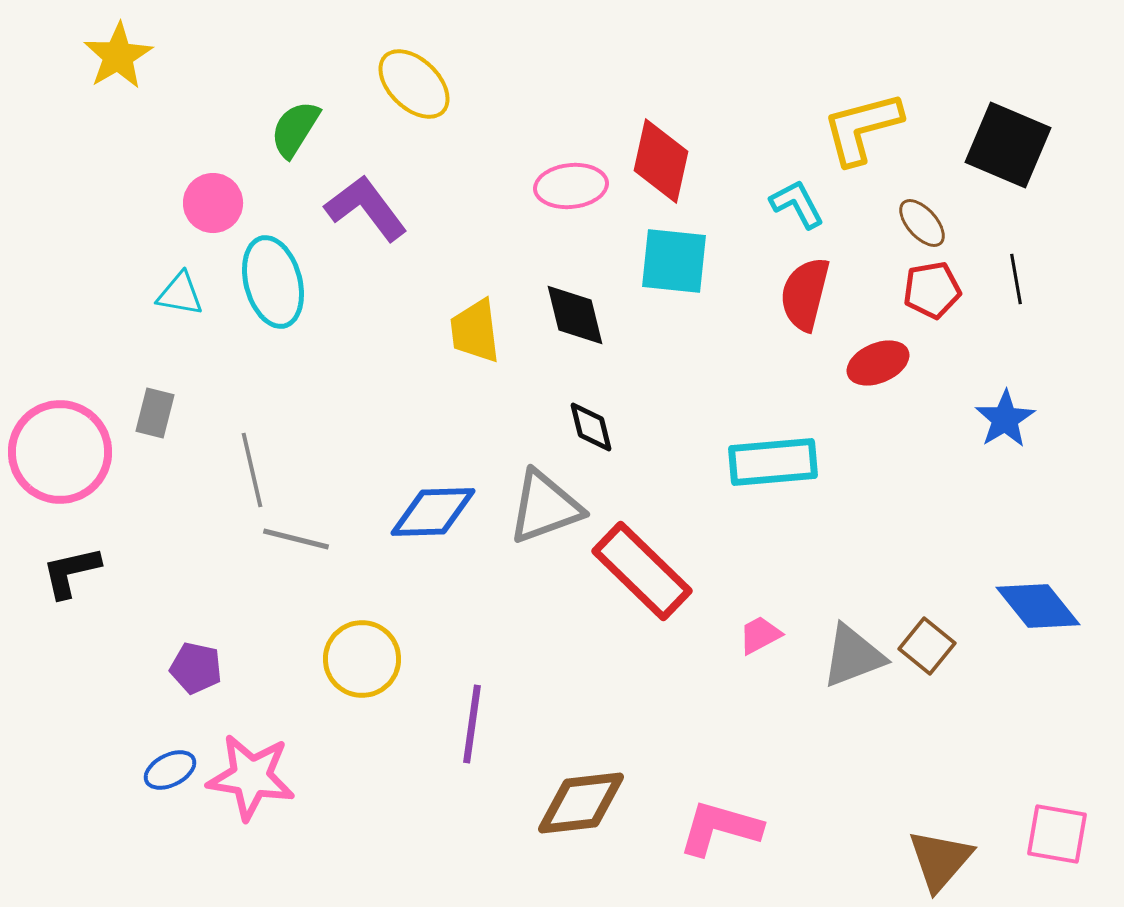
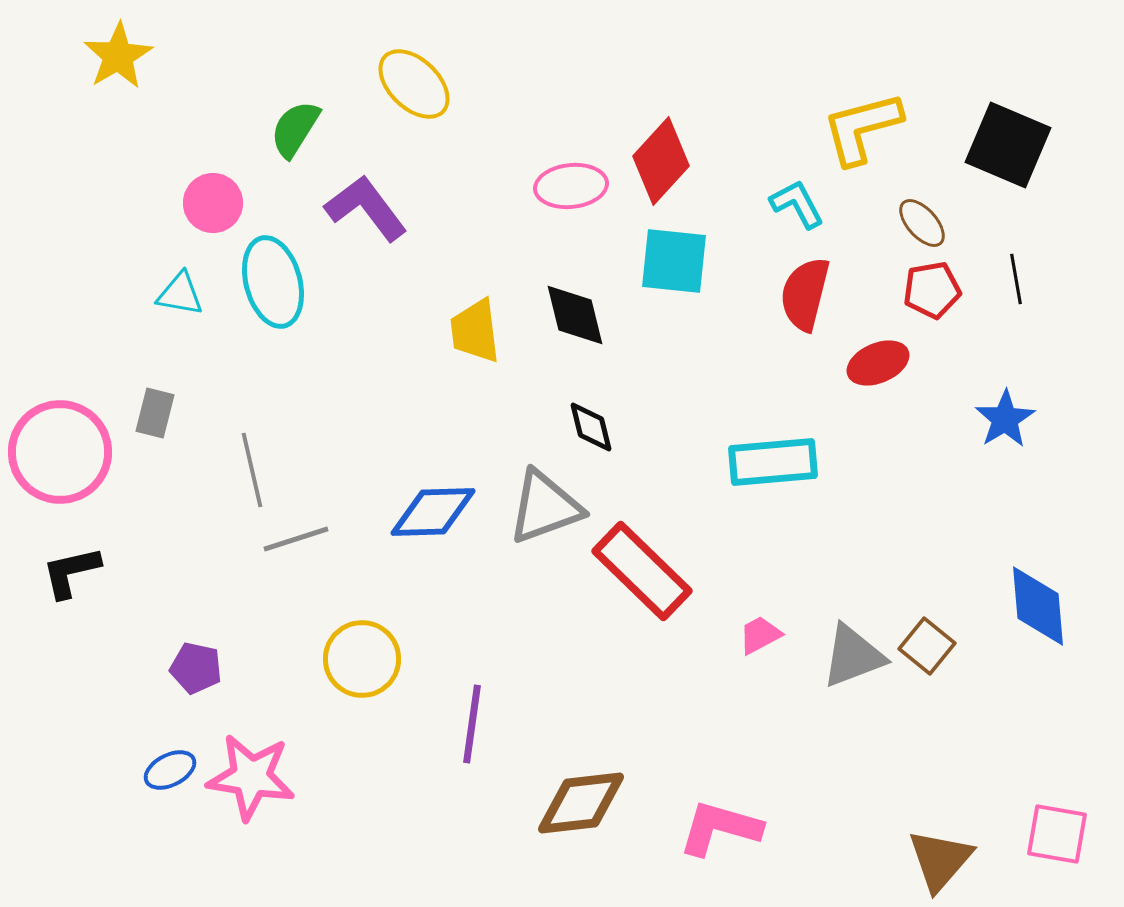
red diamond at (661, 161): rotated 30 degrees clockwise
gray line at (296, 539): rotated 32 degrees counterclockwise
blue diamond at (1038, 606): rotated 34 degrees clockwise
